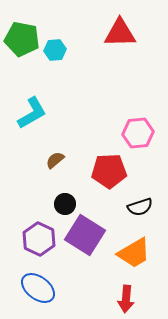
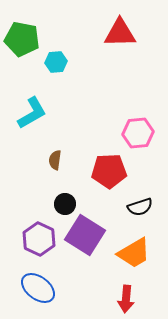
cyan hexagon: moved 1 px right, 12 px down
brown semicircle: rotated 42 degrees counterclockwise
